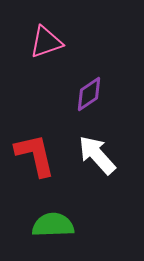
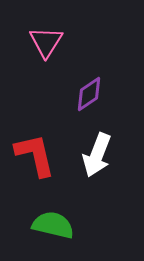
pink triangle: rotated 39 degrees counterclockwise
white arrow: rotated 117 degrees counterclockwise
green semicircle: rotated 15 degrees clockwise
